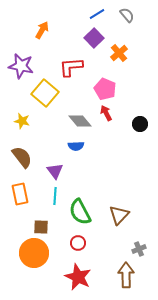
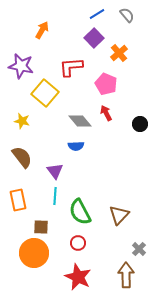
pink pentagon: moved 1 px right, 5 px up
orange rectangle: moved 2 px left, 6 px down
gray cross: rotated 24 degrees counterclockwise
